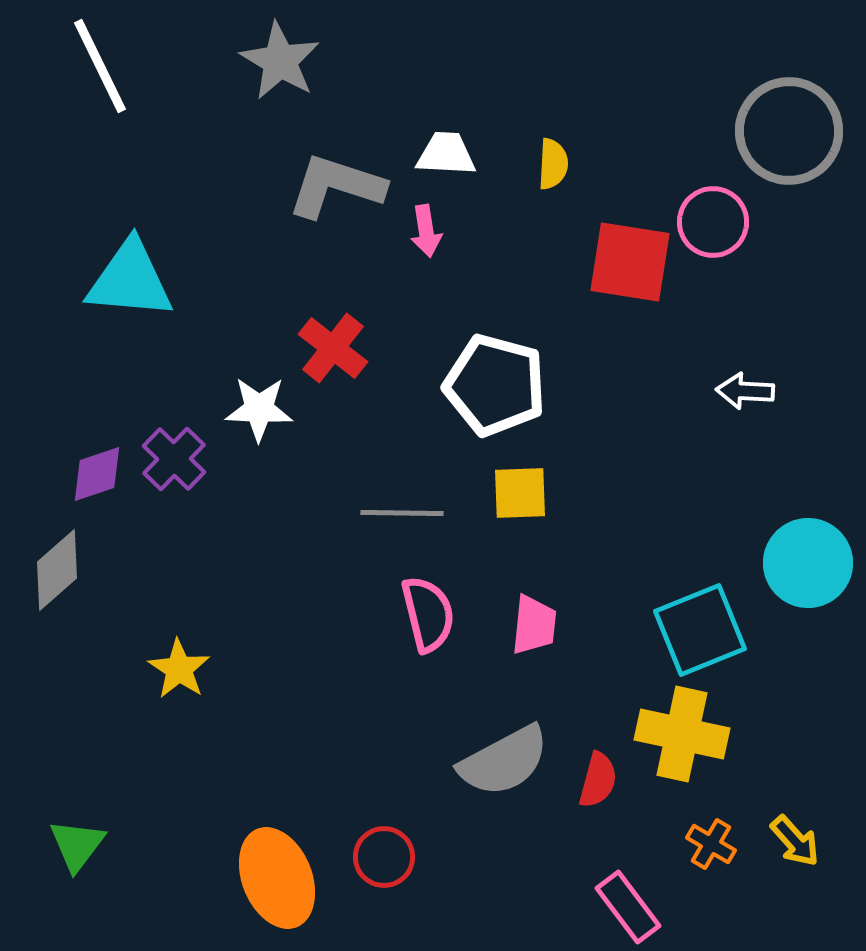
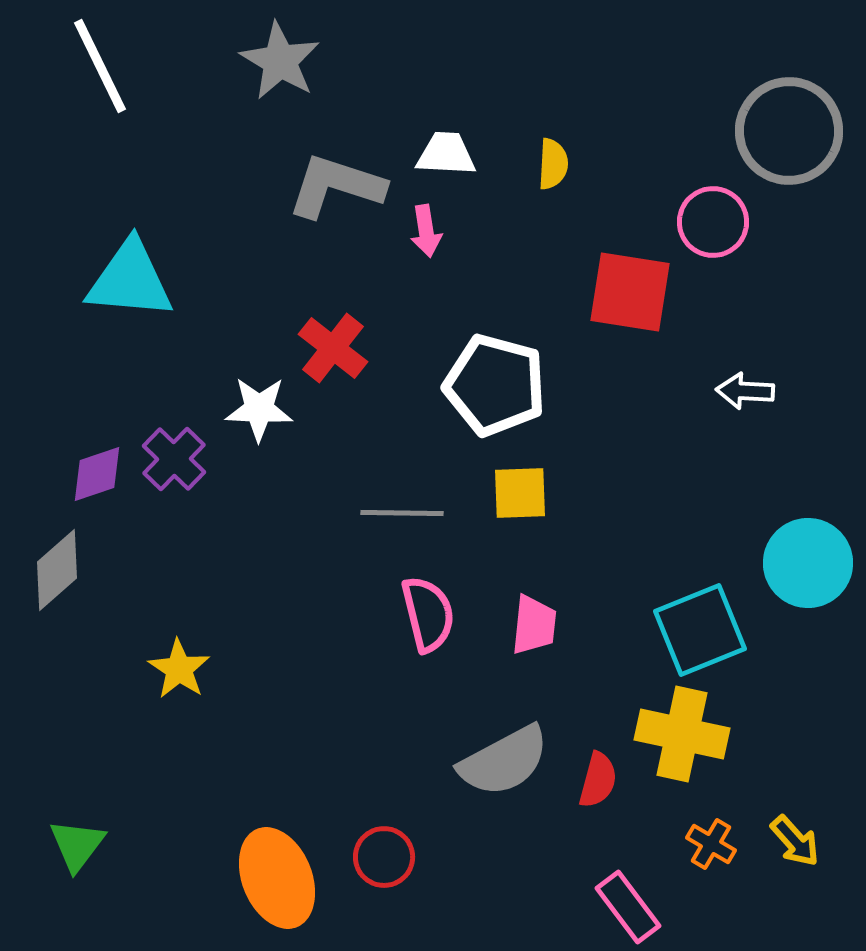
red square: moved 30 px down
